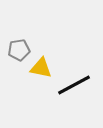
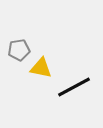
black line: moved 2 px down
